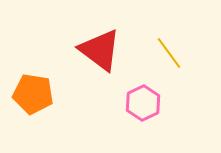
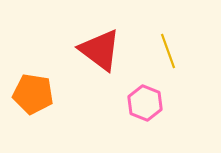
yellow line: moved 1 px left, 2 px up; rotated 16 degrees clockwise
pink hexagon: moved 2 px right; rotated 12 degrees counterclockwise
